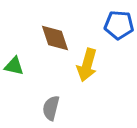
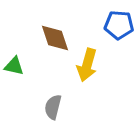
gray semicircle: moved 2 px right, 1 px up
